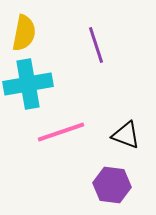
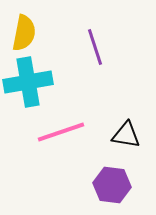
purple line: moved 1 px left, 2 px down
cyan cross: moved 2 px up
black triangle: rotated 12 degrees counterclockwise
